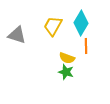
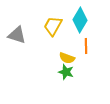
cyan diamond: moved 1 px left, 3 px up
